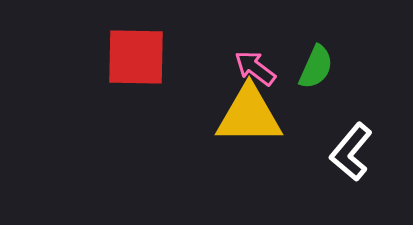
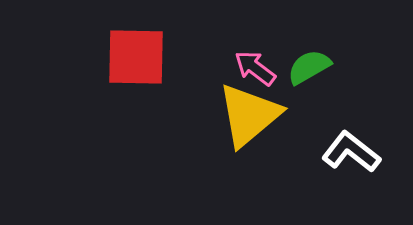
green semicircle: moved 7 px left; rotated 144 degrees counterclockwise
yellow triangle: rotated 40 degrees counterclockwise
white L-shape: rotated 88 degrees clockwise
